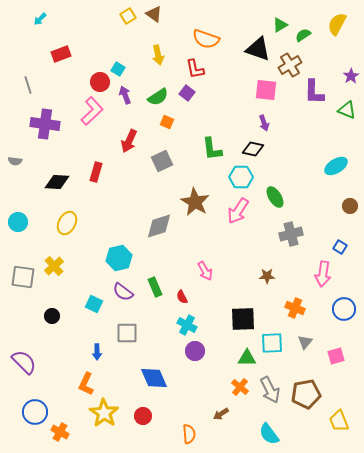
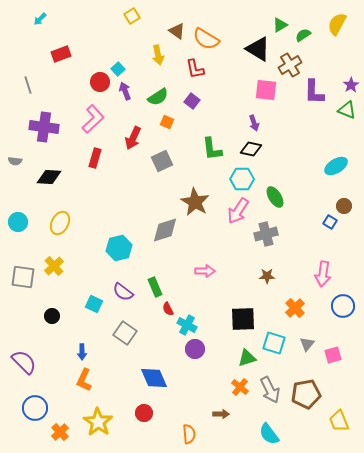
brown triangle at (154, 14): moved 23 px right, 17 px down
yellow square at (128, 16): moved 4 px right
orange semicircle at (206, 39): rotated 12 degrees clockwise
black triangle at (258, 49): rotated 12 degrees clockwise
cyan square at (118, 69): rotated 16 degrees clockwise
purple star at (351, 76): moved 9 px down
purple square at (187, 93): moved 5 px right, 8 px down
purple arrow at (125, 95): moved 4 px up
pink L-shape at (92, 111): moved 1 px right, 8 px down
purple arrow at (264, 123): moved 10 px left
purple cross at (45, 124): moved 1 px left, 3 px down
red arrow at (129, 141): moved 4 px right, 3 px up
black diamond at (253, 149): moved 2 px left
red rectangle at (96, 172): moved 1 px left, 14 px up
cyan hexagon at (241, 177): moved 1 px right, 2 px down
black diamond at (57, 182): moved 8 px left, 5 px up
brown circle at (350, 206): moved 6 px left
yellow ellipse at (67, 223): moved 7 px left
gray diamond at (159, 226): moved 6 px right, 4 px down
gray cross at (291, 234): moved 25 px left
blue square at (340, 247): moved 10 px left, 25 px up
cyan hexagon at (119, 258): moved 10 px up
pink arrow at (205, 271): rotated 60 degrees counterclockwise
red semicircle at (182, 297): moved 14 px left, 12 px down
orange cross at (295, 308): rotated 24 degrees clockwise
blue circle at (344, 309): moved 1 px left, 3 px up
gray square at (127, 333): moved 2 px left; rotated 35 degrees clockwise
gray triangle at (305, 342): moved 2 px right, 2 px down
cyan square at (272, 343): moved 2 px right; rotated 20 degrees clockwise
purple circle at (195, 351): moved 2 px up
blue arrow at (97, 352): moved 15 px left
pink square at (336, 356): moved 3 px left, 1 px up
green triangle at (247, 358): rotated 18 degrees counterclockwise
orange L-shape at (86, 384): moved 2 px left, 4 px up
blue circle at (35, 412): moved 4 px up
yellow star at (104, 413): moved 6 px left, 9 px down
brown arrow at (221, 414): rotated 147 degrees counterclockwise
red circle at (143, 416): moved 1 px right, 3 px up
orange cross at (60, 432): rotated 18 degrees clockwise
